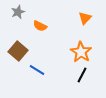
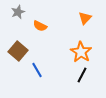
blue line: rotated 28 degrees clockwise
